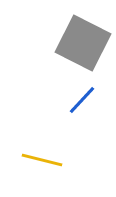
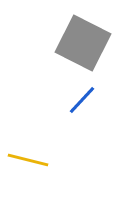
yellow line: moved 14 px left
